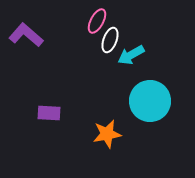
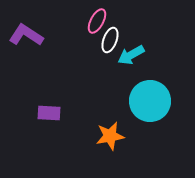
purple L-shape: rotated 8 degrees counterclockwise
orange star: moved 3 px right, 2 px down
